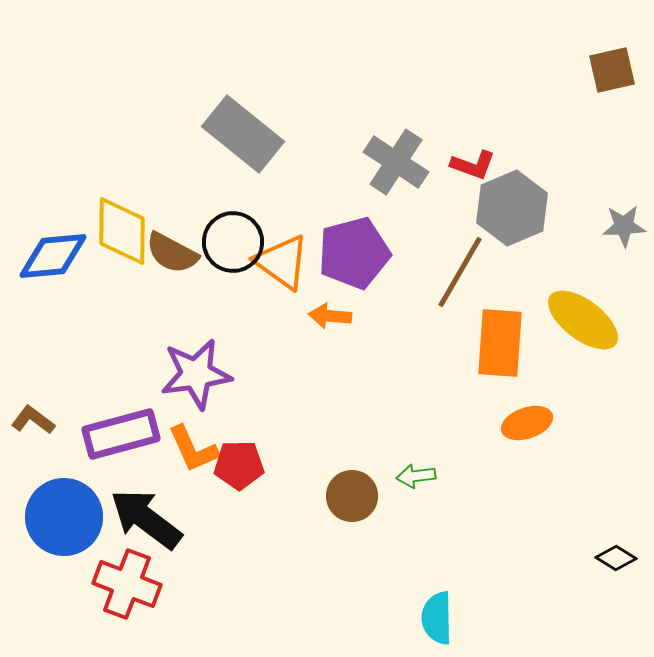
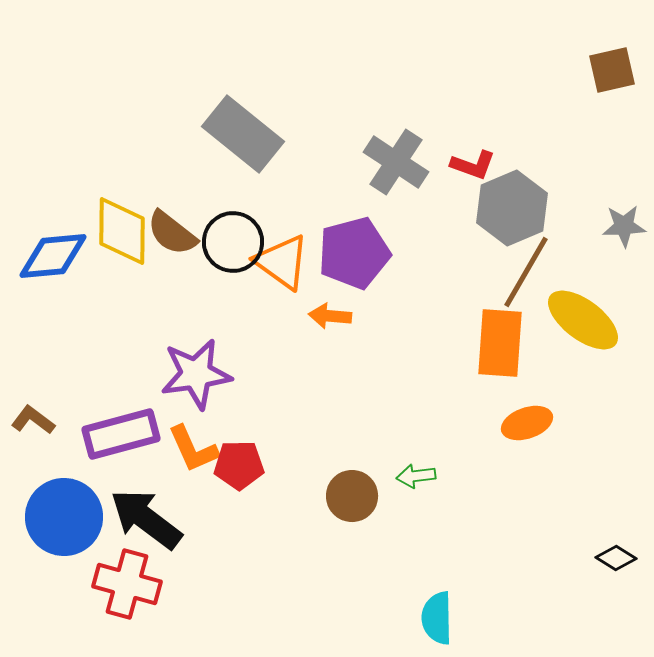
brown semicircle: moved 20 px up; rotated 10 degrees clockwise
brown line: moved 66 px right
red cross: rotated 6 degrees counterclockwise
